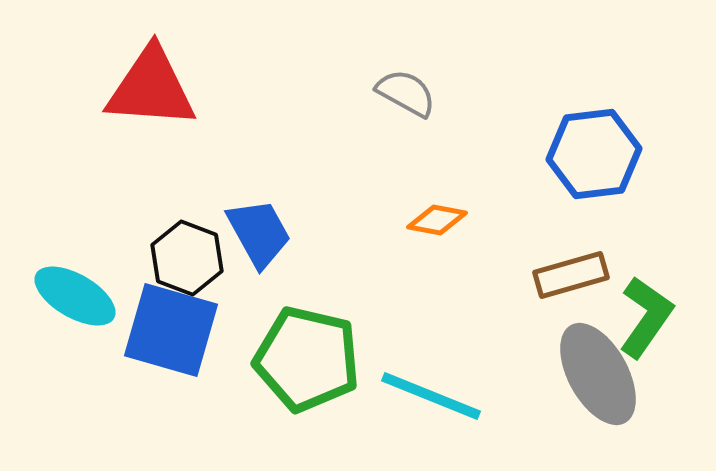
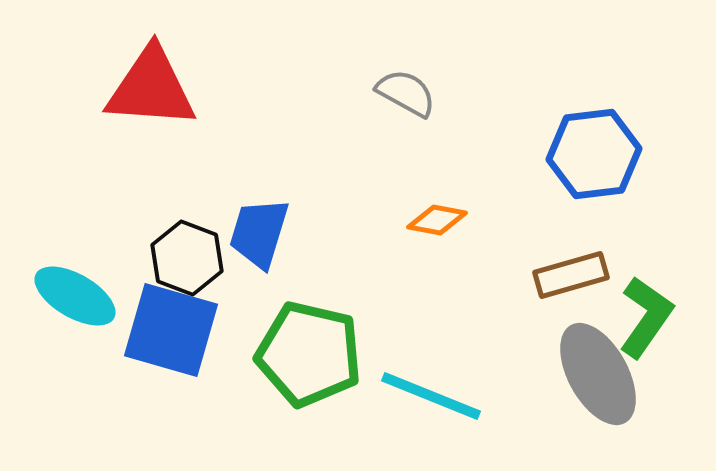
blue trapezoid: rotated 134 degrees counterclockwise
green pentagon: moved 2 px right, 5 px up
